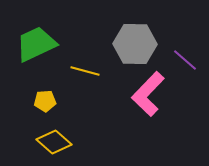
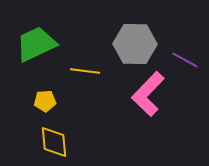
purple line: rotated 12 degrees counterclockwise
yellow line: rotated 8 degrees counterclockwise
yellow diamond: rotated 44 degrees clockwise
